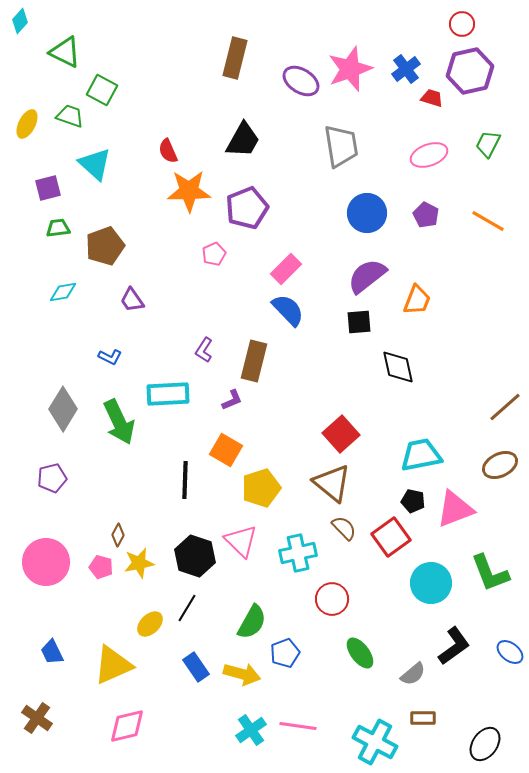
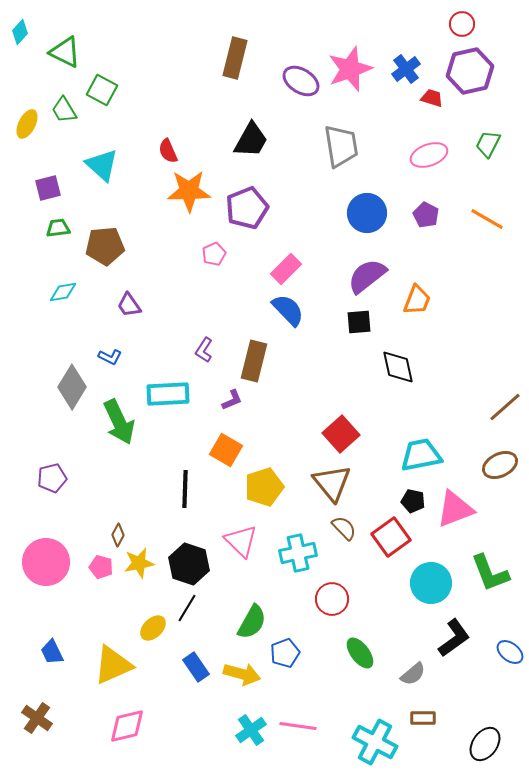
cyan diamond at (20, 21): moved 11 px down
green trapezoid at (70, 116): moved 6 px left, 6 px up; rotated 140 degrees counterclockwise
black trapezoid at (243, 140): moved 8 px right
cyan triangle at (95, 164): moved 7 px right, 1 px down
orange line at (488, 221): moved 1 px left, 2 px up
brown pentagon at (105, 246): rotated 15 degrees clockwise
purple trapezoid at (132, 300): moved 3 px left, 5 px down
gray diamond at (63, 409): moved 9 px right, 22 px up
black line at (185, 480): moved 9 px down
brown triangle at (332, 483): rotated 12 degrees clockwise
yellow pentagon at (261, 488): moved 3 px right, 1 px up
black hexagon at (195, 556): moved 6 px left, 8 px down
yellow ellipse at (150, 624): moved 3 px right, 4 px down
black L-shape at (454, 646): moved 8 px up
